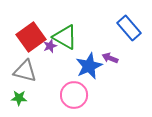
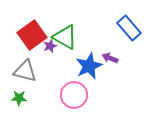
red square: moved 1 px right, 2 px up
